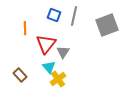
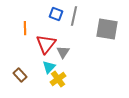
blue square: moved 2 px right, 1 px up
gray square: moved 4 px down; rotated 30 degrees clockwise
cyan triangle: rotated 24 degrees clockwise
